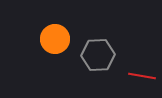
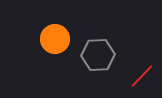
red line: rotated 56 degrees counterclockwise
